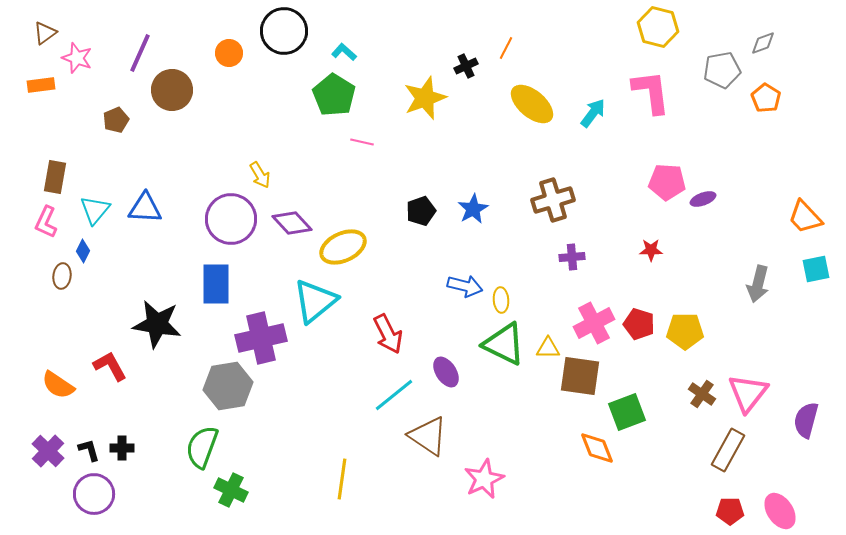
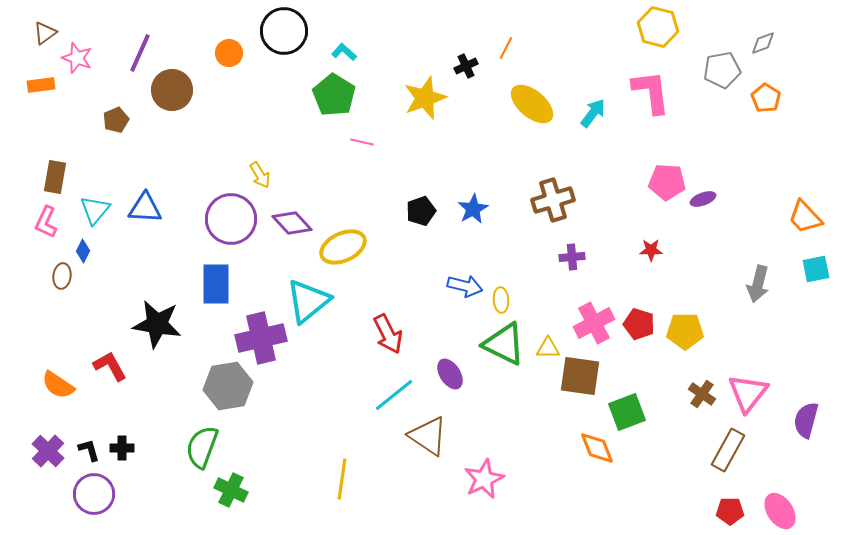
cyan triangle at (315, 301): moved 7 px left
purple ellipse at (446, 372): moved 4 px right, 2 px down
